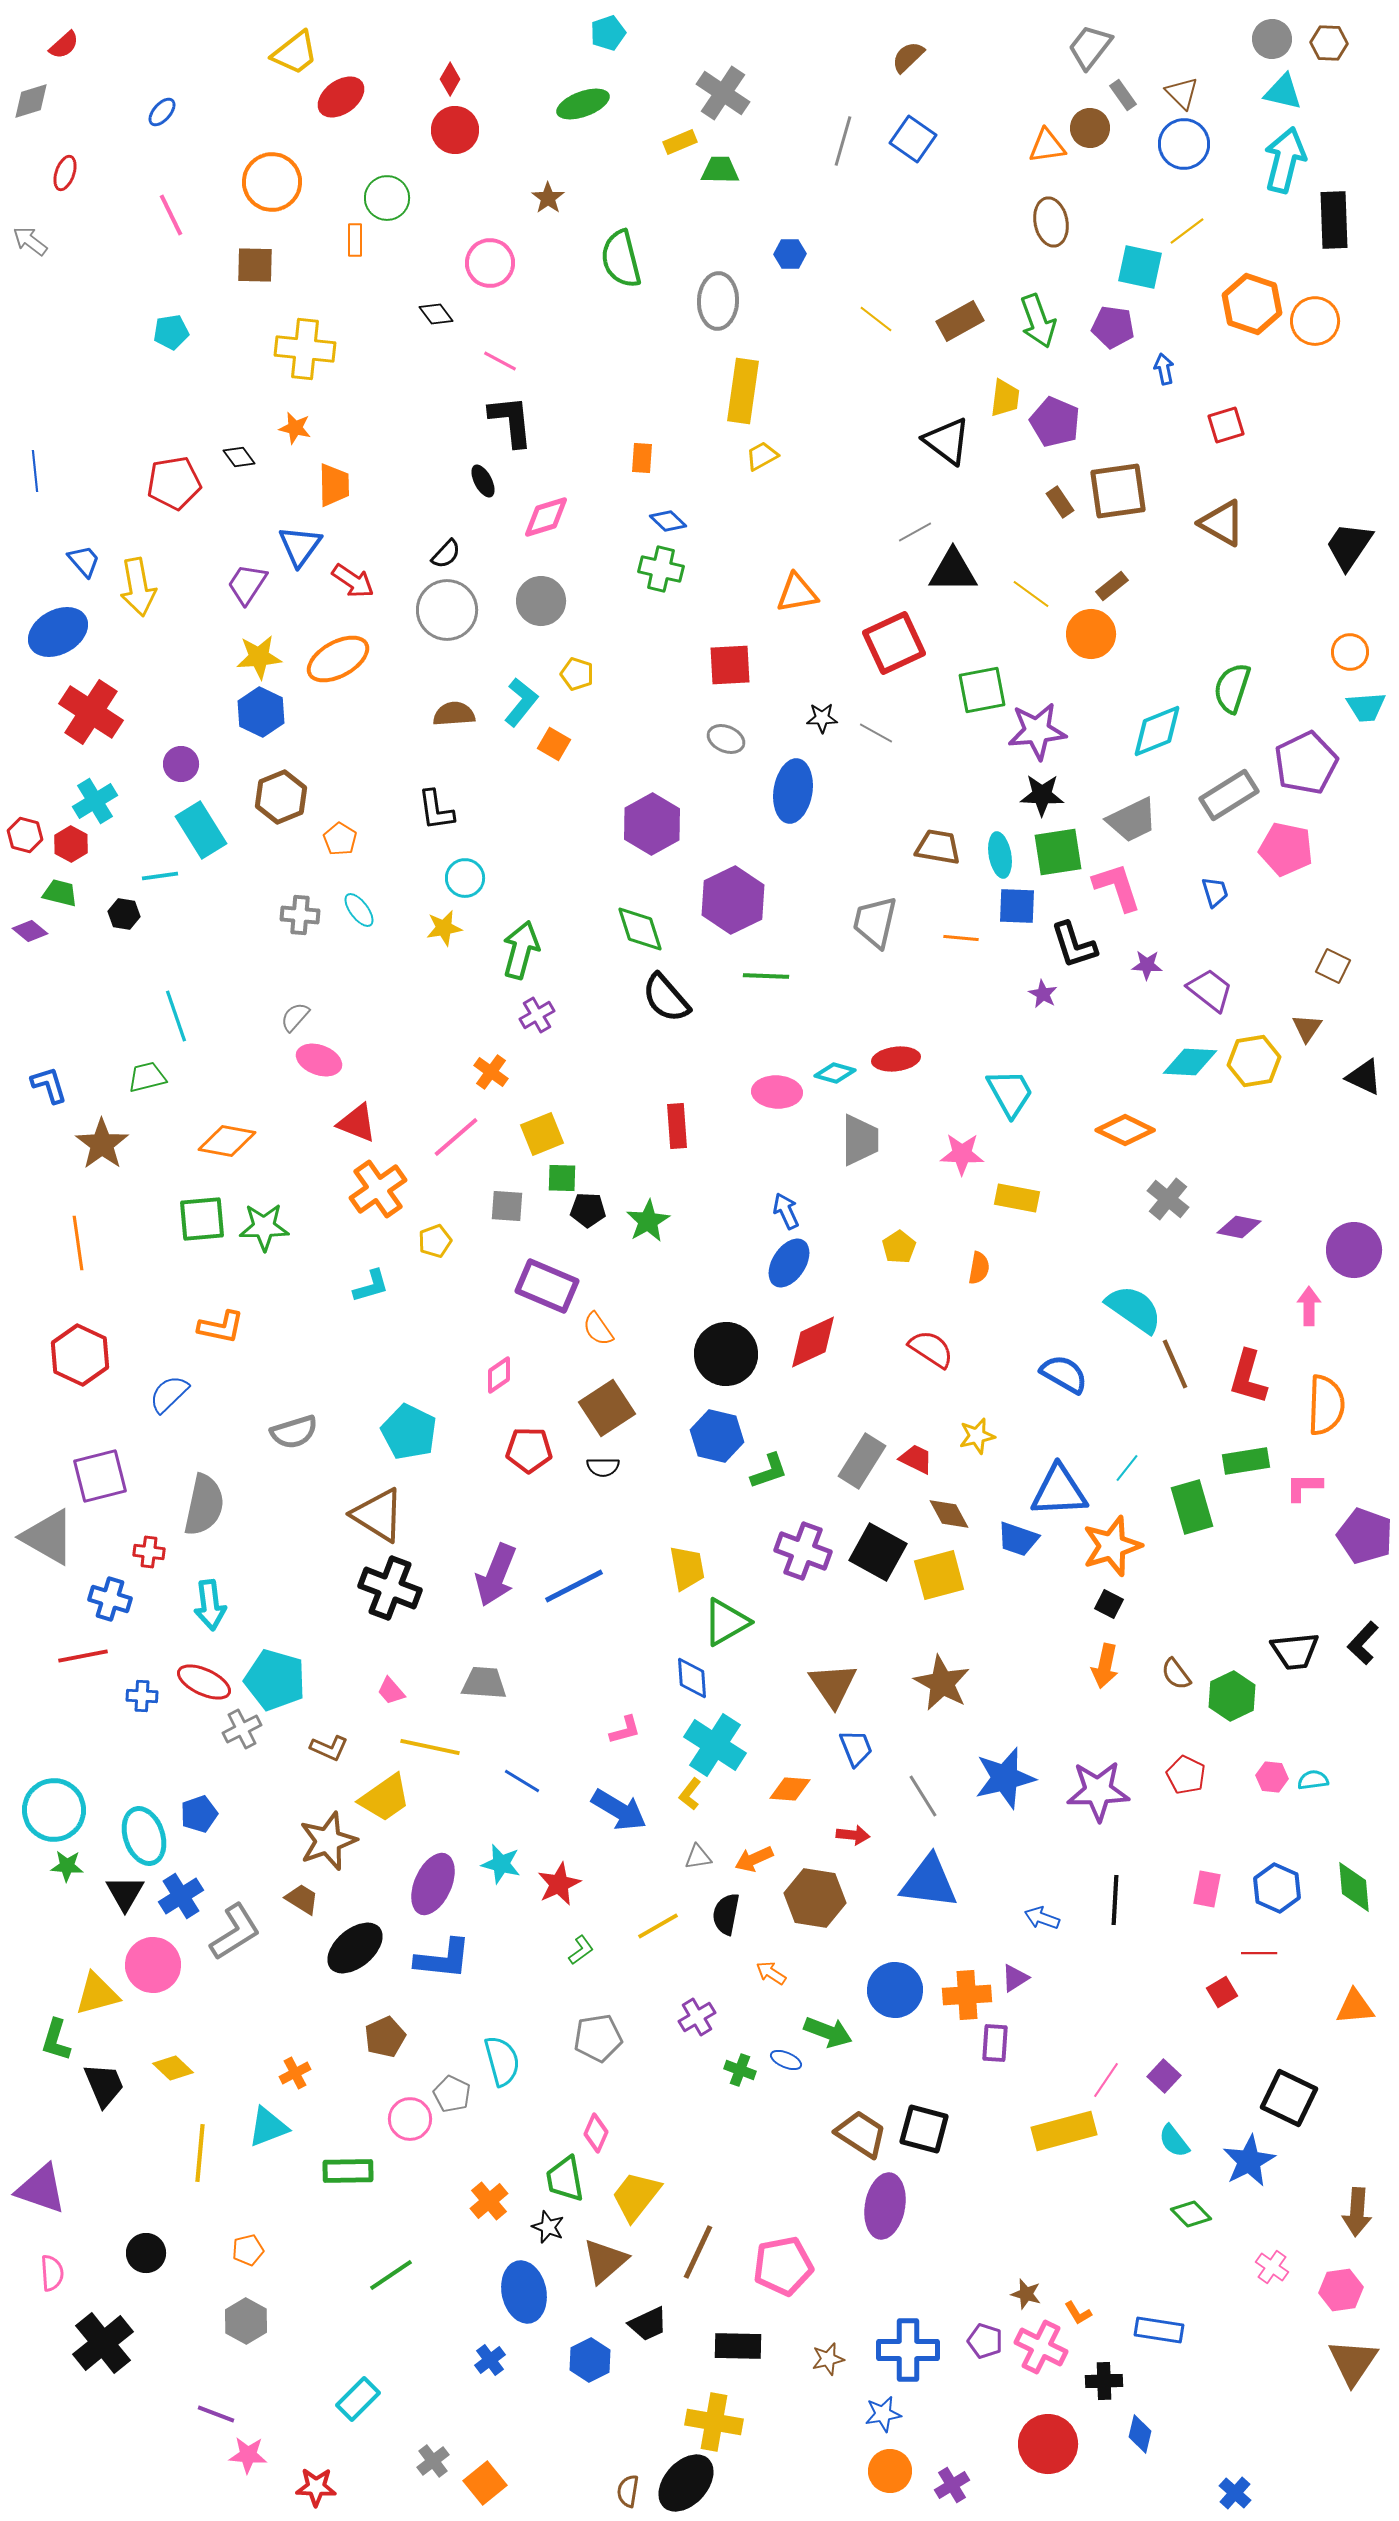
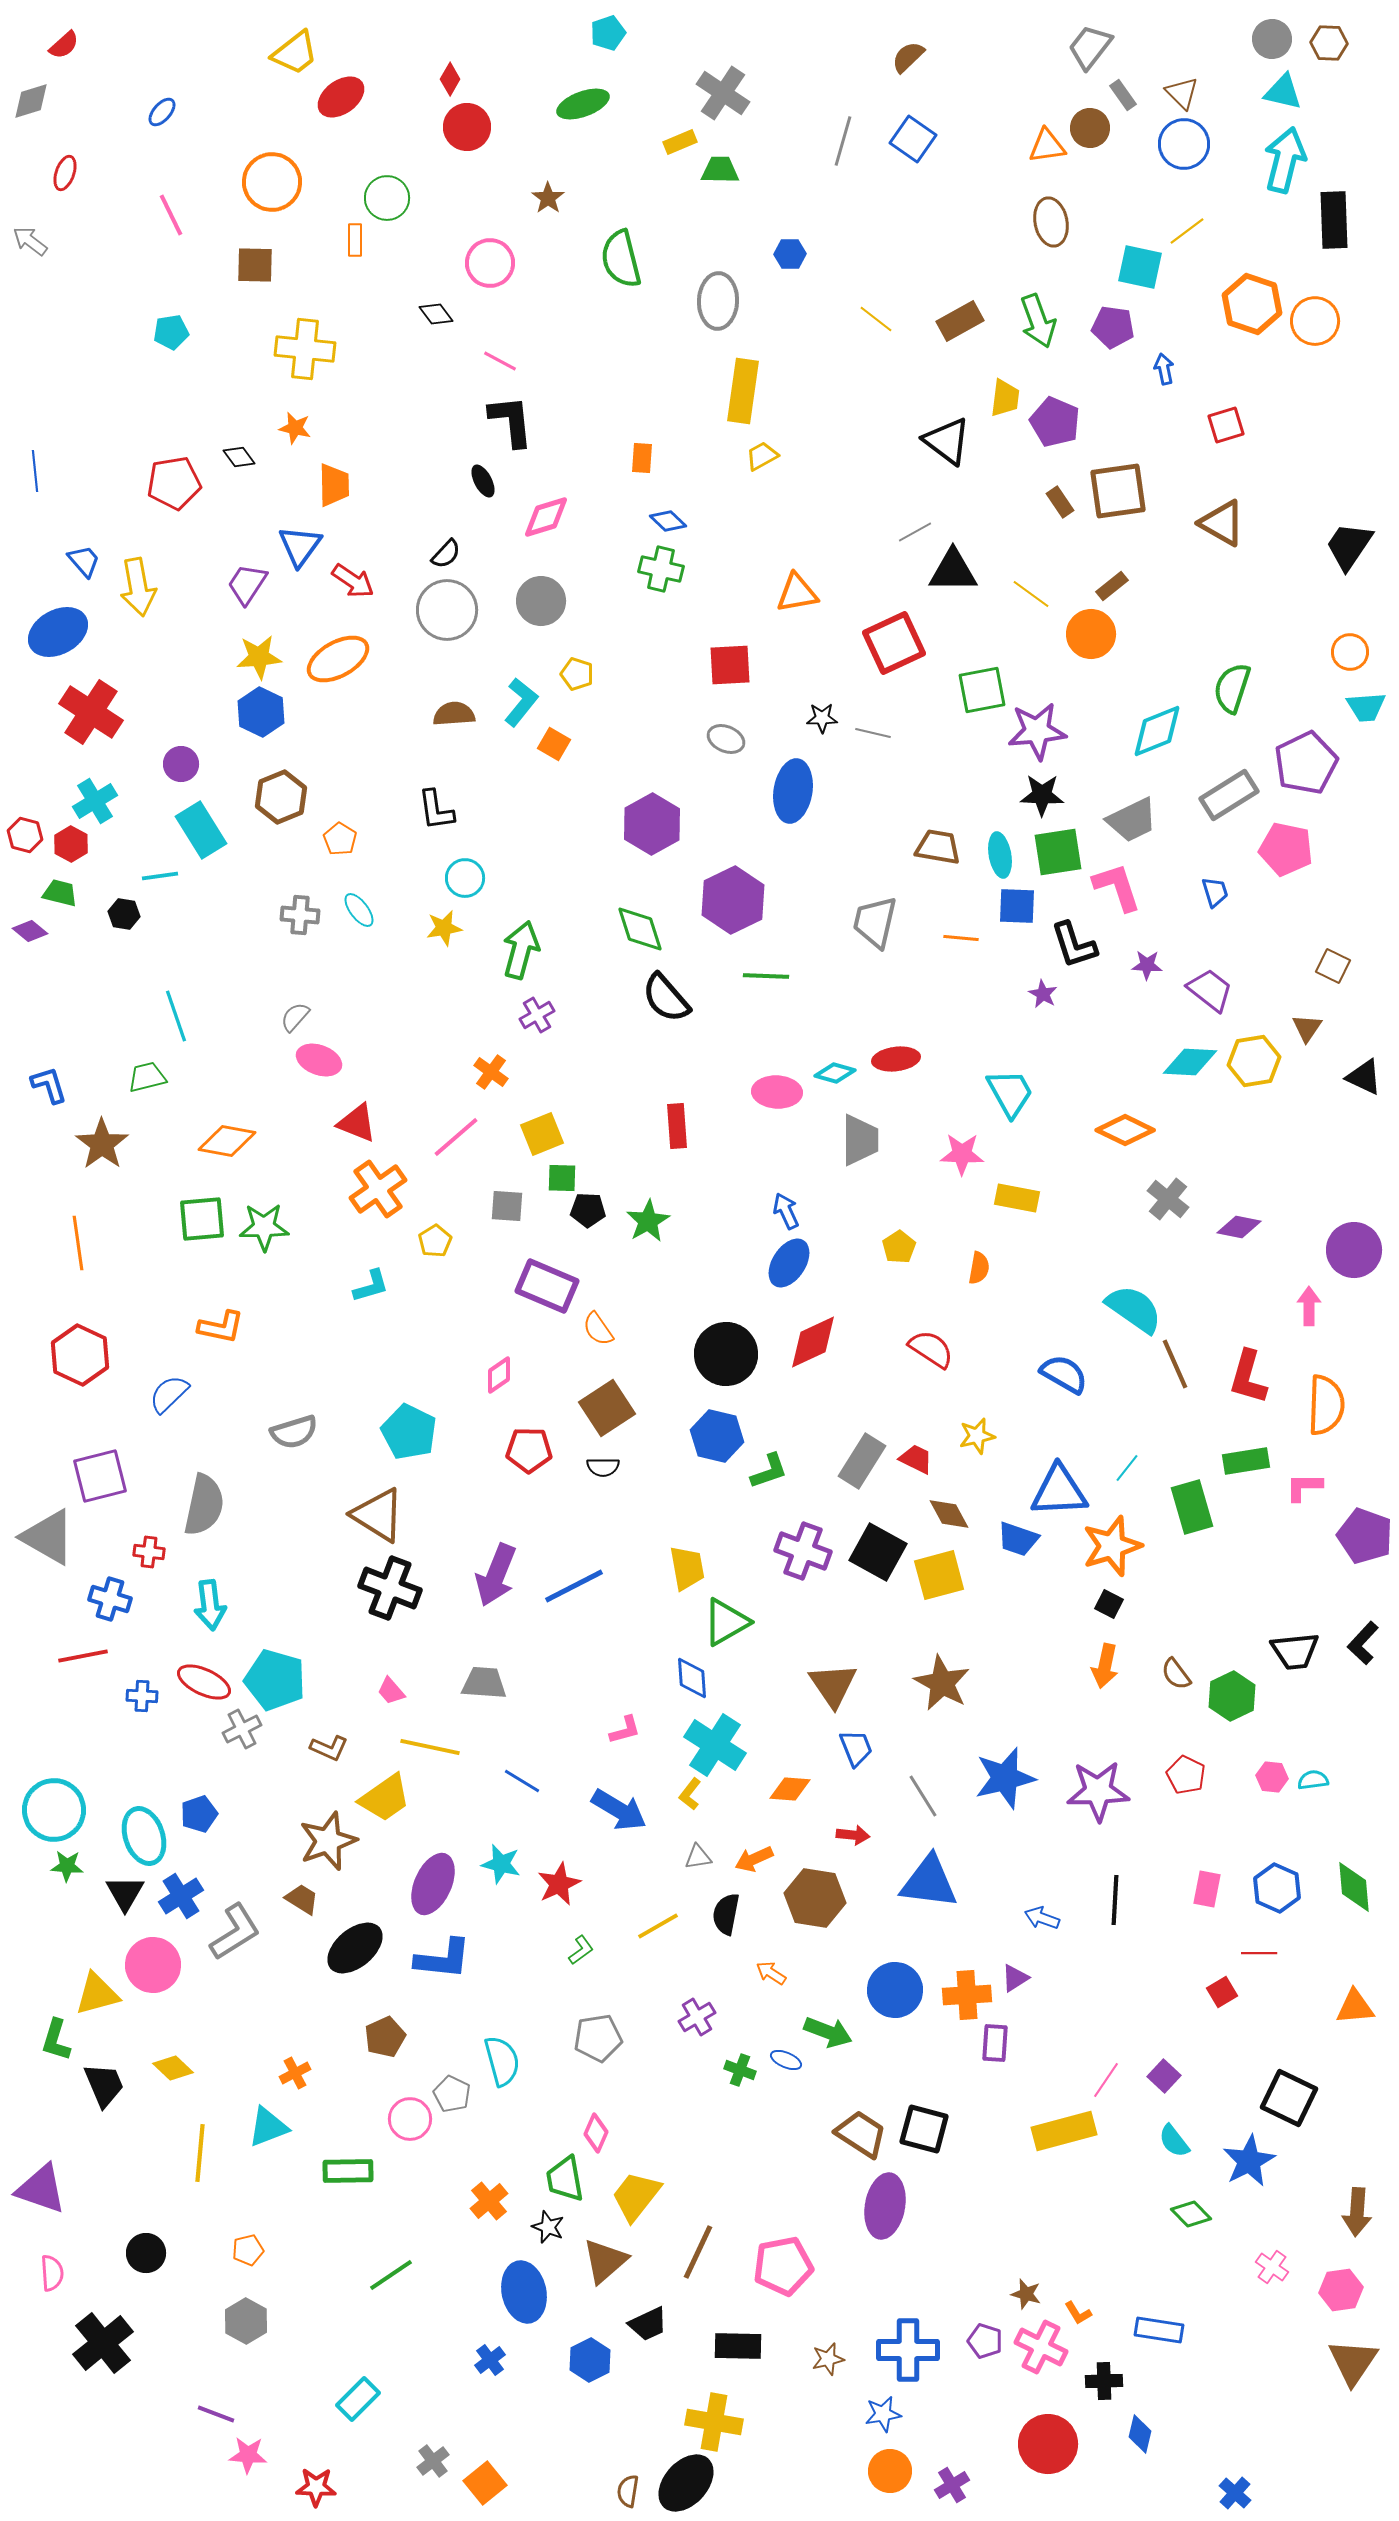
red circle at (455, 130): moved 12 px right, 3 px up
gray line at (876, 733): moved 3 px left; rotated 16 degrees counterclockwise
yellow pentagon at (435, 1241): rotated 12 degrees counterclockwise
